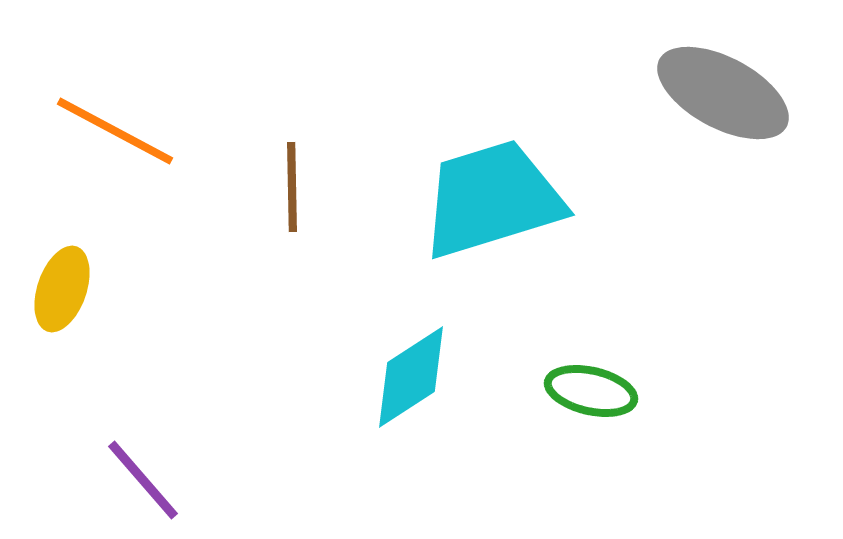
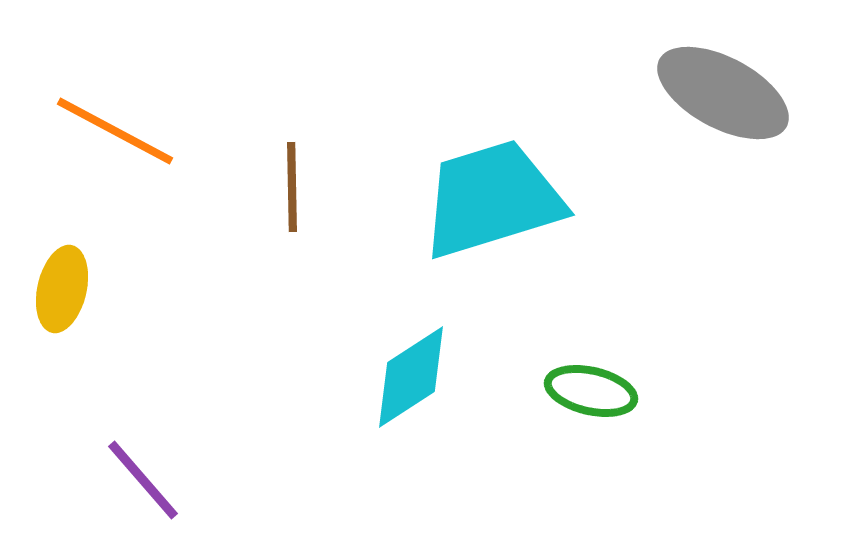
yellow ellipse: rotated 6 degrees counterclockwise
